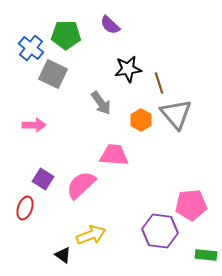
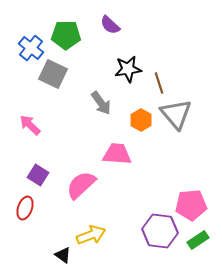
pink arrow: moved 4 px left; rotated 135 degrees counterclockwise
pink trapezoid: moved 3 px right, 1 px up
purple square: moved 5 px left, 4 px up
green rectangle: moved 8 px left, 15 px up; rotated 40 degrees counterclockwise
